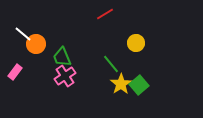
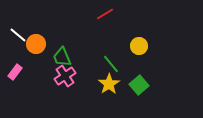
white line: moved 5 px left, 1 px down
yellow circle: moved 3 px right, 3 px down
yellow star: moved 12 px left
